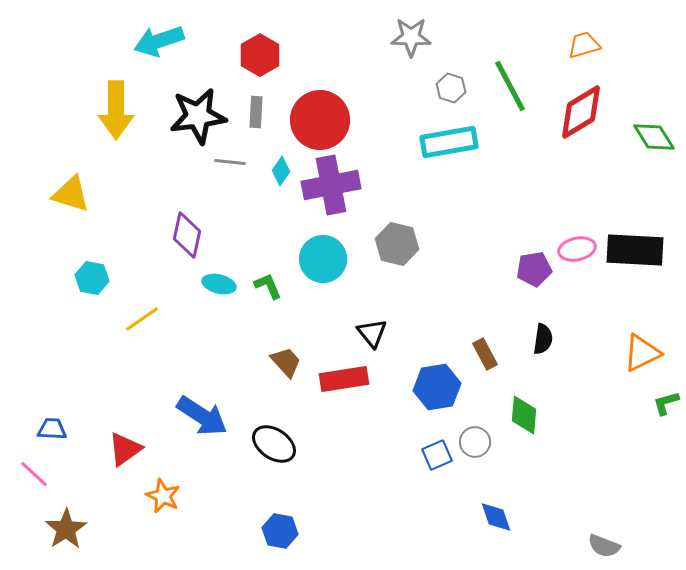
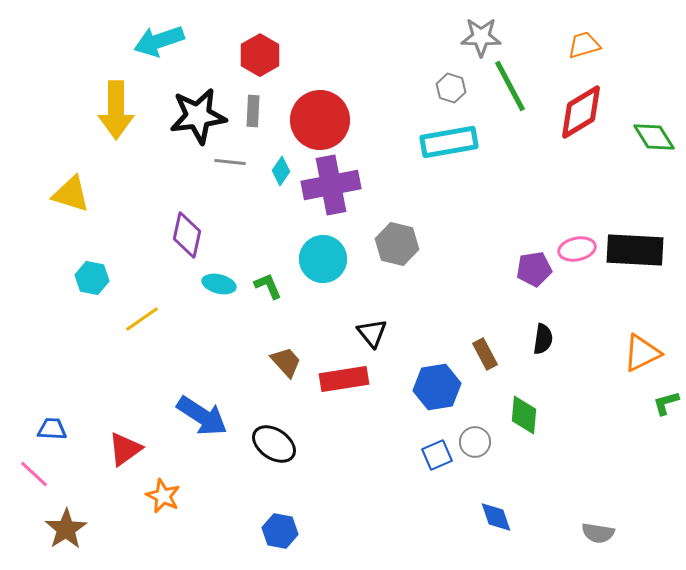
gray star at (411, 37): moved 70 px right
gray rectangle at (256, 112): moved 3 px left, 1 px up
gray semicircle at (604, 546): moved 6 px left, 13 px up; rotated 12 degrees counterclockwise
